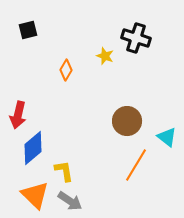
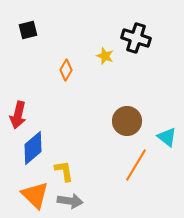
gray arrow: rotated 25 degrees counterclockwise
